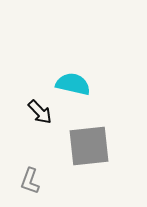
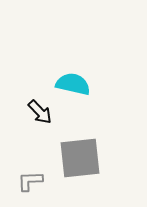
gray square: moved 9 px left, 12 px down
gray L-shape: rotated 68 degrees clockwise
